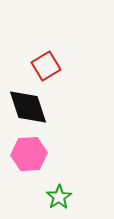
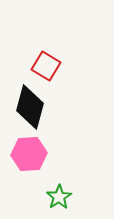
red square: rotated 28 degrees counterclockwise
black diamond: moved 2 px right; rotated 33 degrees clockwise
